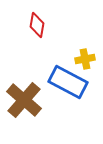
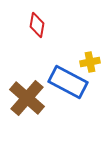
yellow cross: moved 5 px right, 3 px down
brown cross: moved 3 px right, 2 px up
